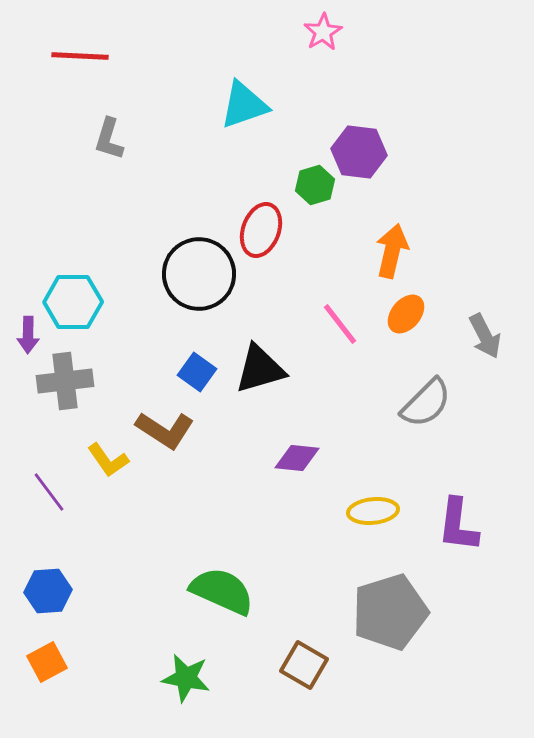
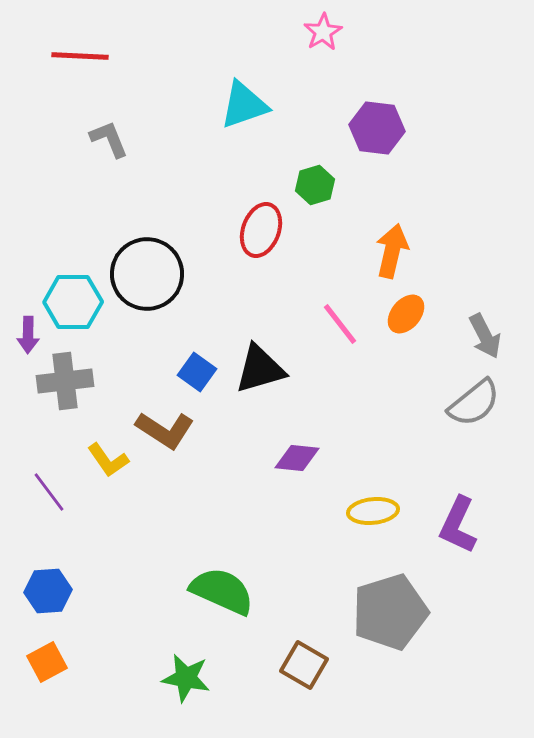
gray L-shape: rotated 141 degrees clockwise
purple hexagon: moved 18 px right, 24 px up
black circle: moved 52 px left
gray semicircle: moved 48 px right; rotated 6 degrees clockwise
purple L-shape: rotated 18 degrees clockwise
